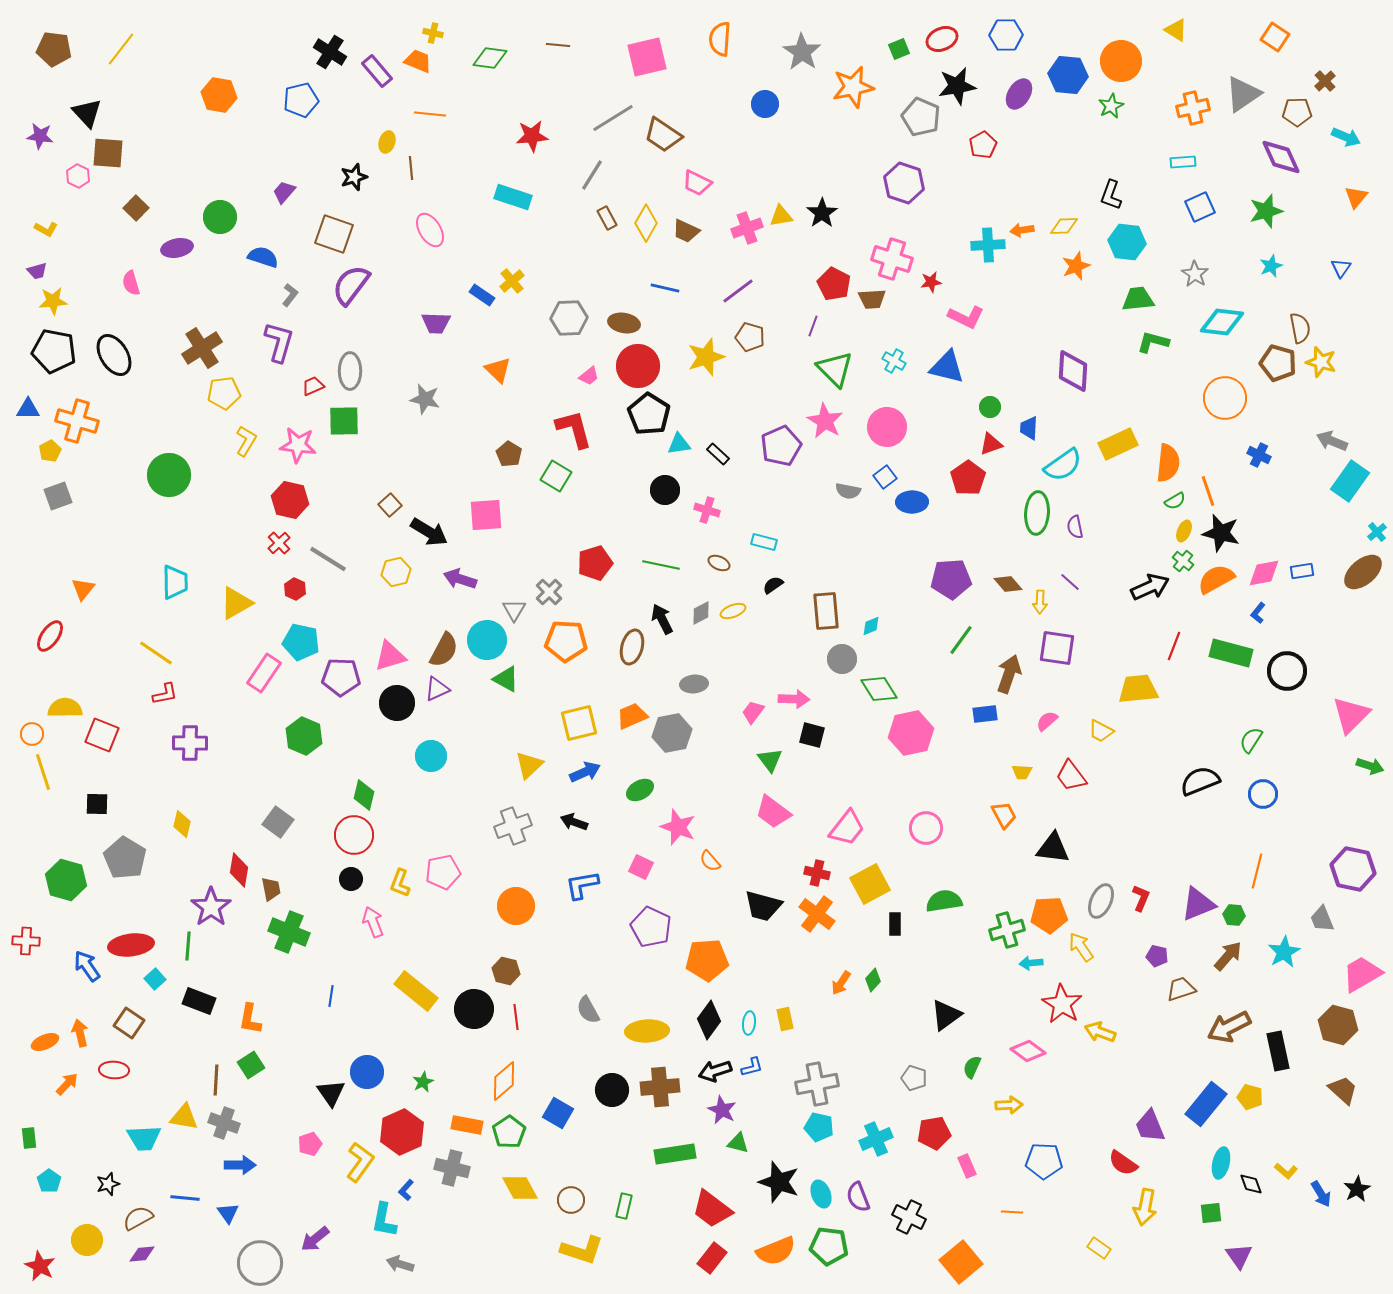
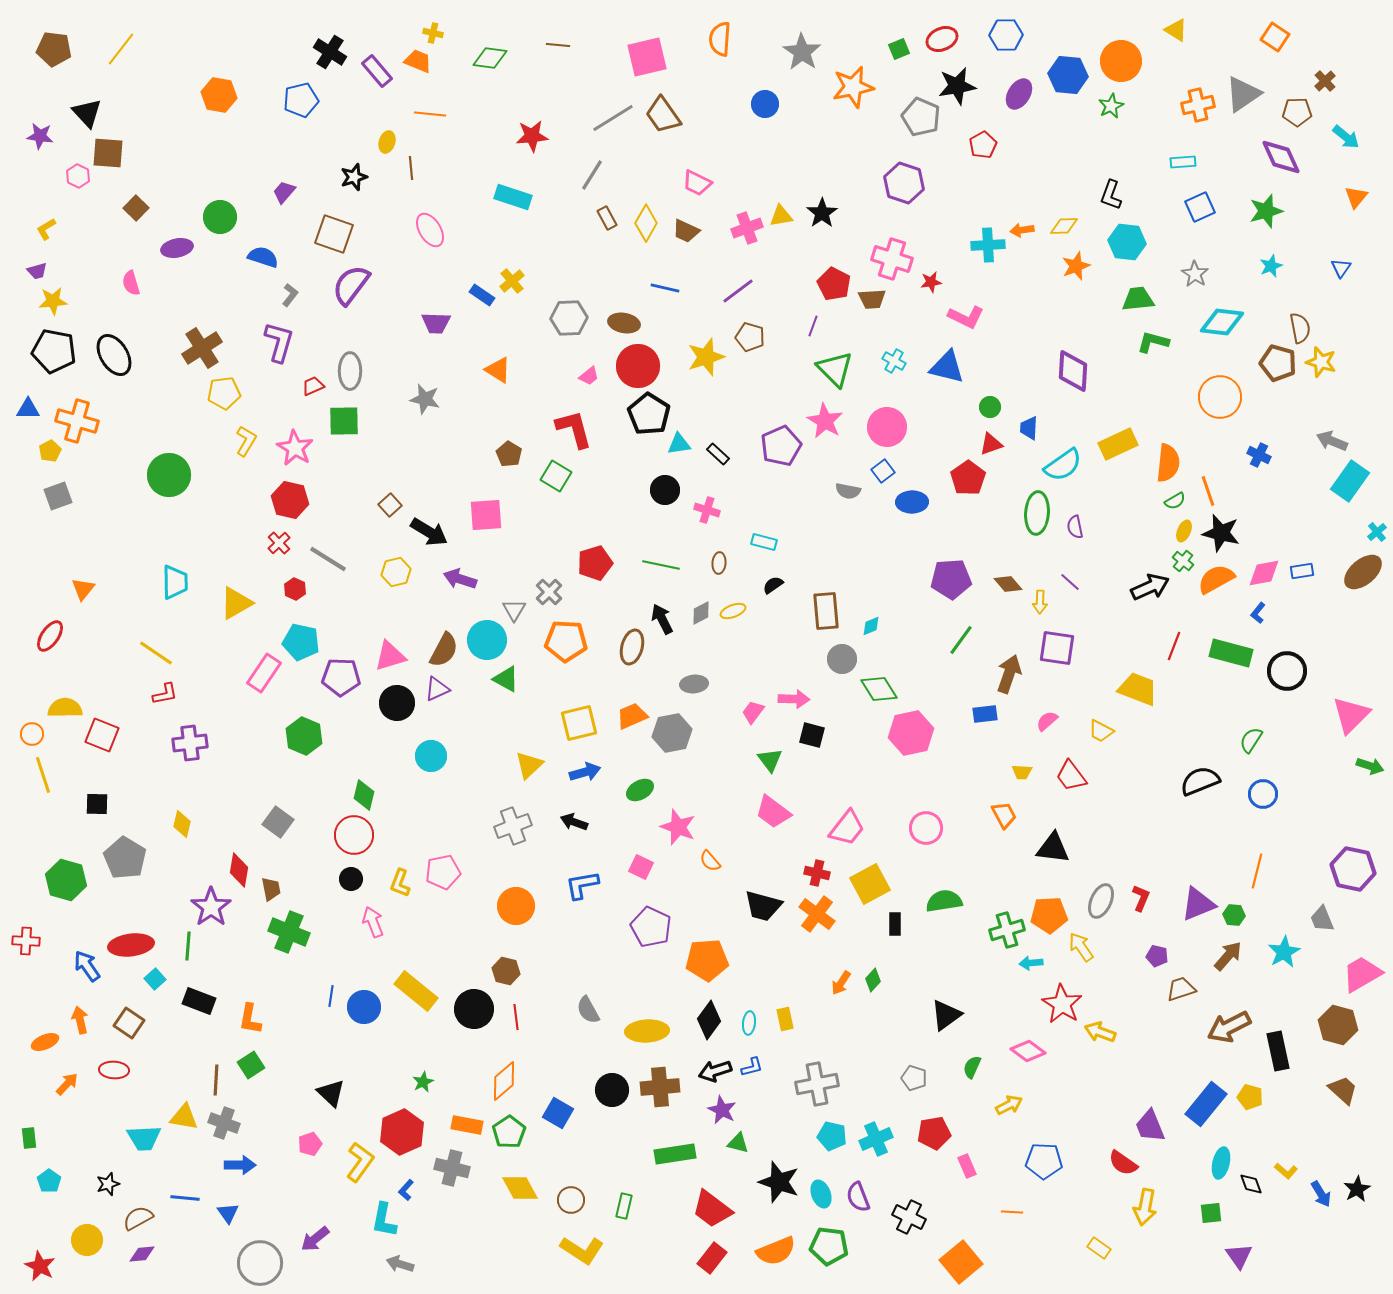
orange cross at (1193, 108): moved 5 px right, 3 px up
brown trapezoid at (663, 135): moved 20 px up; rotated 21 degrees clockwise
cyan arrow at (1346, 137): rotated 16 degrees clockwise
yellow L-shape at (46, 229): rotated 120 degrees clockwise
orange triangle at (498, 370): rotated 12 degrees counterclockwise
orange circle at (1225, 398): moved 5 px left, 1 px up
pink star at (298, 445): moved 3 px left, 3 px down; rotated 24 degrees clockwise
blue square at (885, 477): moved 2 px left, 6 px up
brown ellipse at (719, 563): rotated 70 degrees clockwise
yellow trapezoid at (1138, 689): rotated 27 degrees clockwise
purple cross at (190, 743): rotated 8 degrees counterclockwise
yellow line at (43, 772): moved 3 px down
blue arrow at (585, 772): rotated 8 degrees clockwise
orange arrow at (80, 1033): moved 13 px up
blue circle at (367, 1072): moved 3 px left, 65 px up
black triangle at (331, 1093): rotated 12 degrees counterclockwise
yellow arrow at (1009, 1105): rotated 24 degrees counterclockwise
cyan pentagon at (819, 1127): moved 13 px right, 9 px down
yellow L-shape at (582, 1250): rotated 15 degrees clockwise
